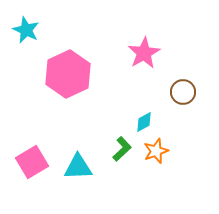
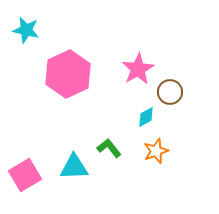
cyan star: rotated 12 degrees counterclockwise
pink star: moved 6 px left, 16 px down
brown circle: moved 13 px left
cyan diamond: moved 2 px right, 5 px up
green L-shape: moved 13 px left, 1 px up; rotated 85 degrees counterclockwise
pink square: moved 7 px left, 13 px down
cyan triangle: moved 4 px left
